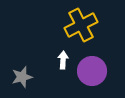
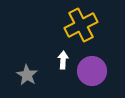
gray star: moved 5 px right, 2 px up; rotated 25 degrees counterclockwise
